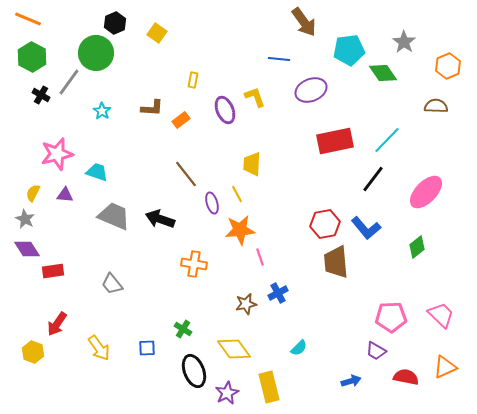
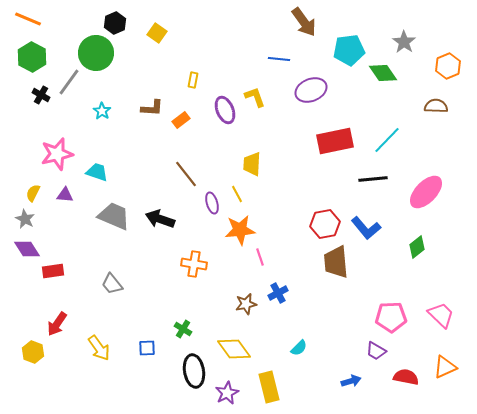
black line at (373, 179): rotated 48 degrees clockwise
black ellipse at (194, 371): rotated 12 degrees clockwise
